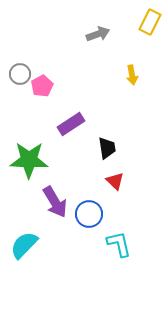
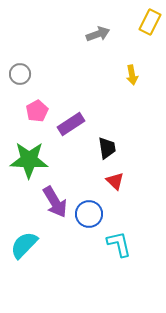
pink pentagon: moved 5 px left, 25 px down
